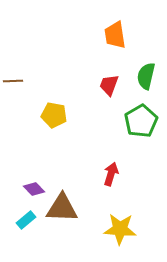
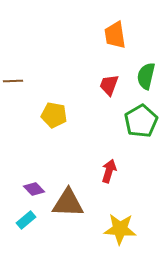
red arrow: moved 2 px left, 3 px up
brown triangle: moved 6 px right, 5 px up
